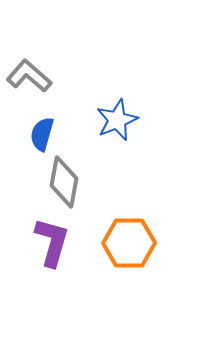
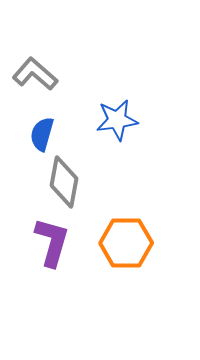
gray L-shape: moved 6 px right, 2 px up
blue star: rotated 15 degrees clockwise
orange hexagon: moved 3 px left
